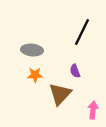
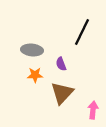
purple semicircle: moved 14 px left, 7 px up
brown triangle: moved 2 px right, 1 px up
